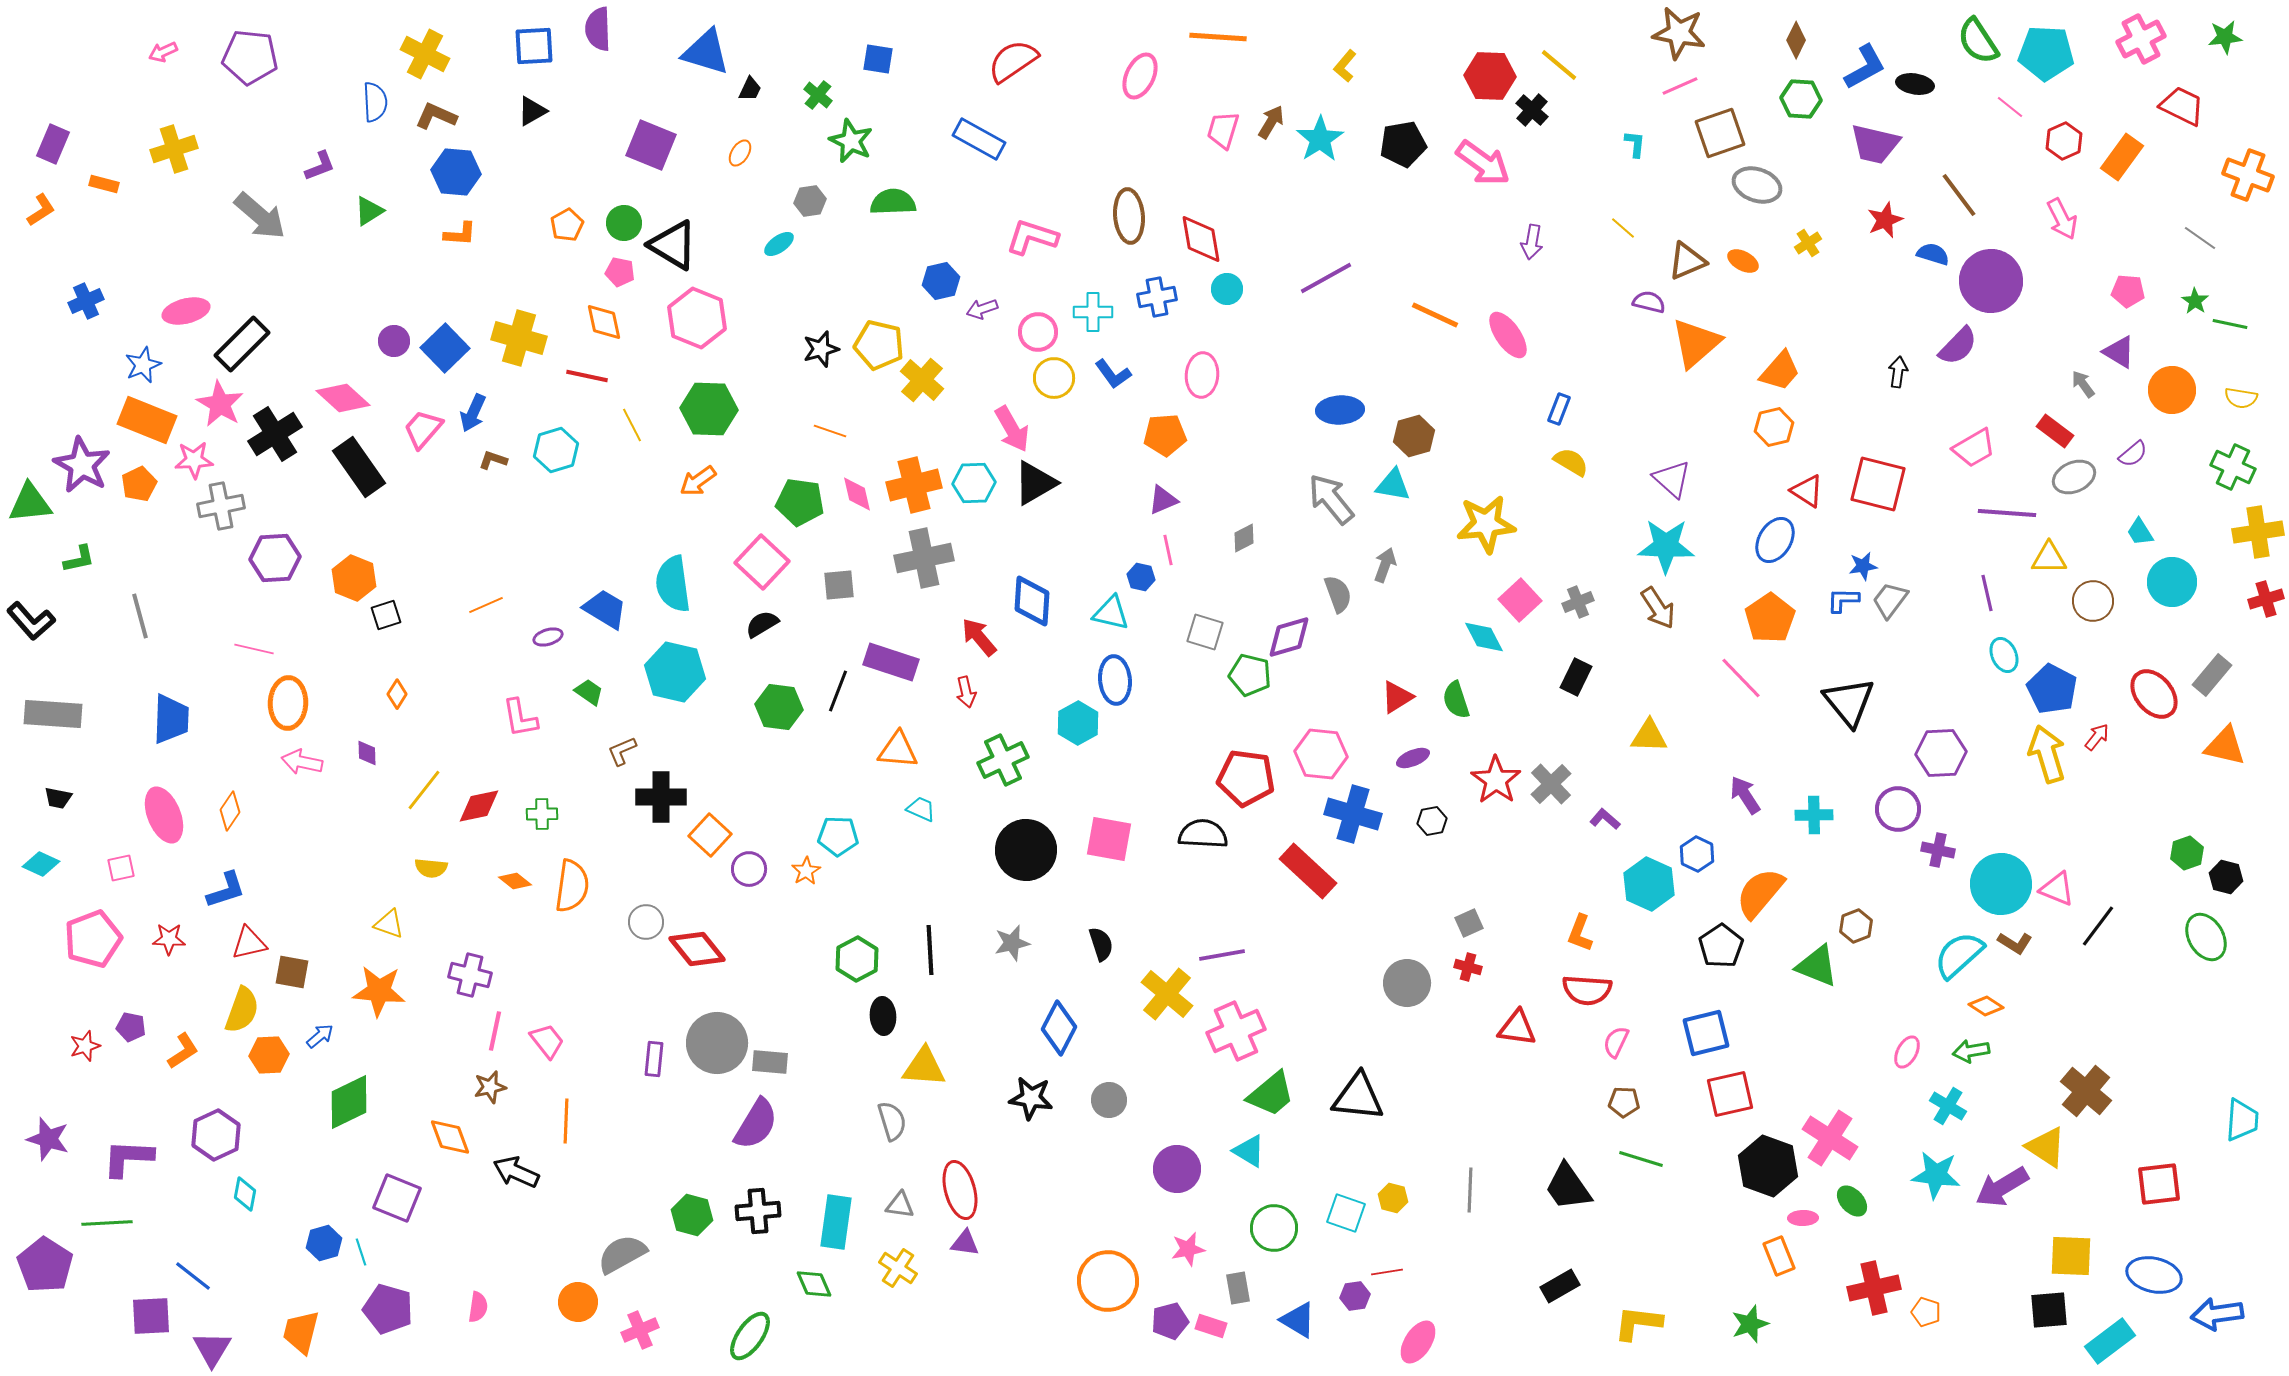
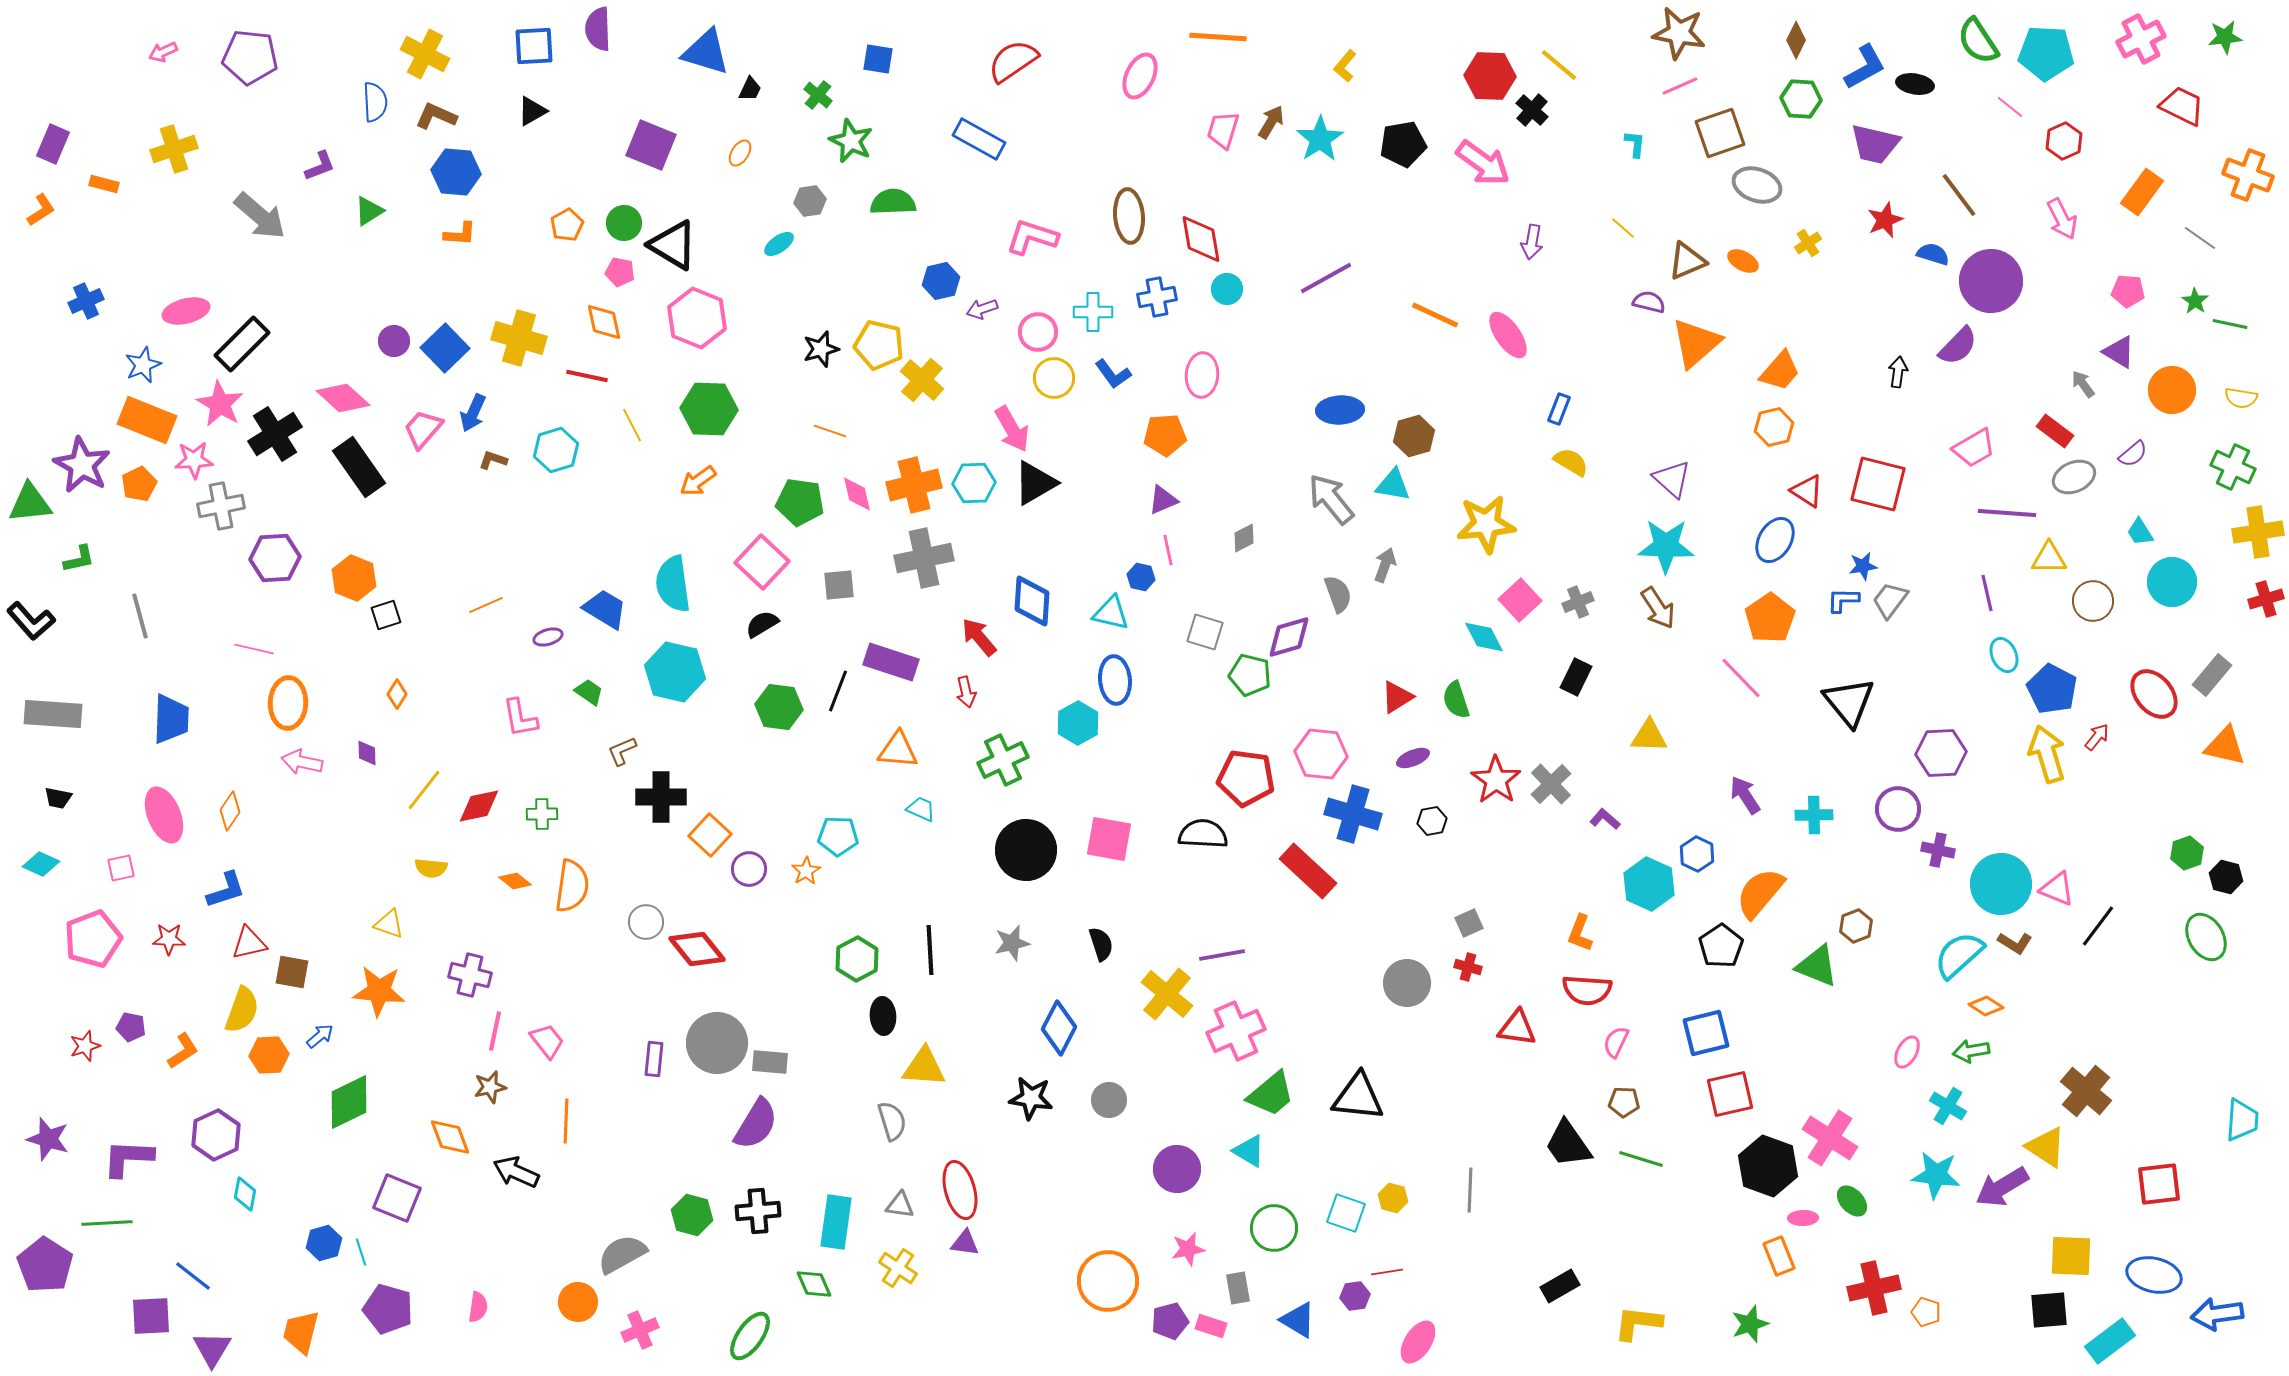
orange rectangle at (2122, 157): moved 20 px right, 35 px down
black trapezoid at (1568, 1187): moved 43 px up
